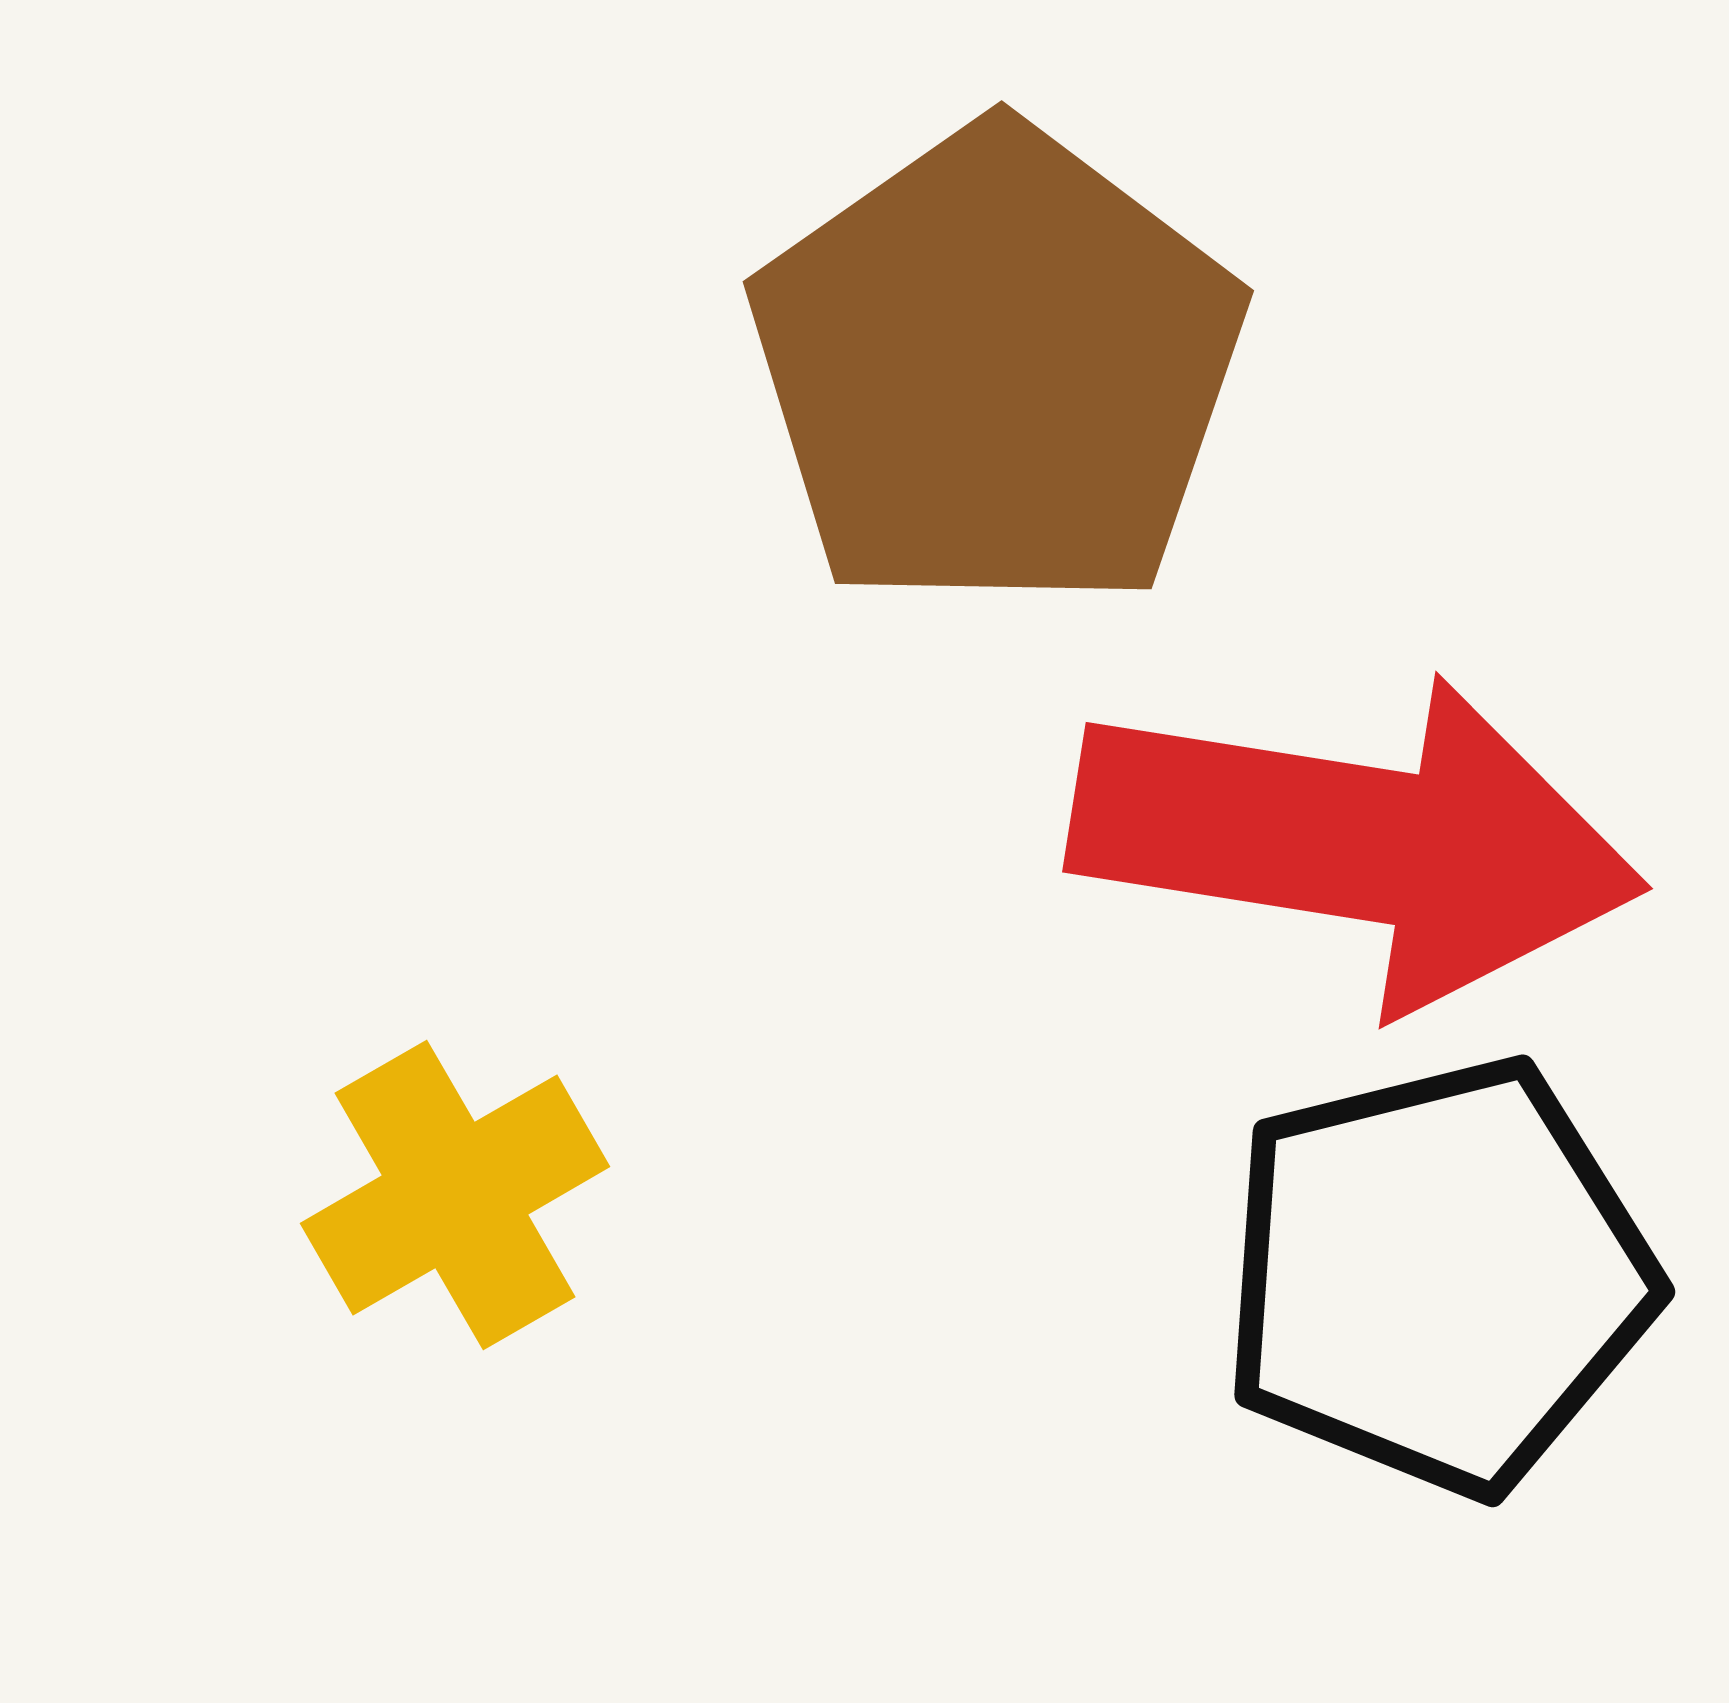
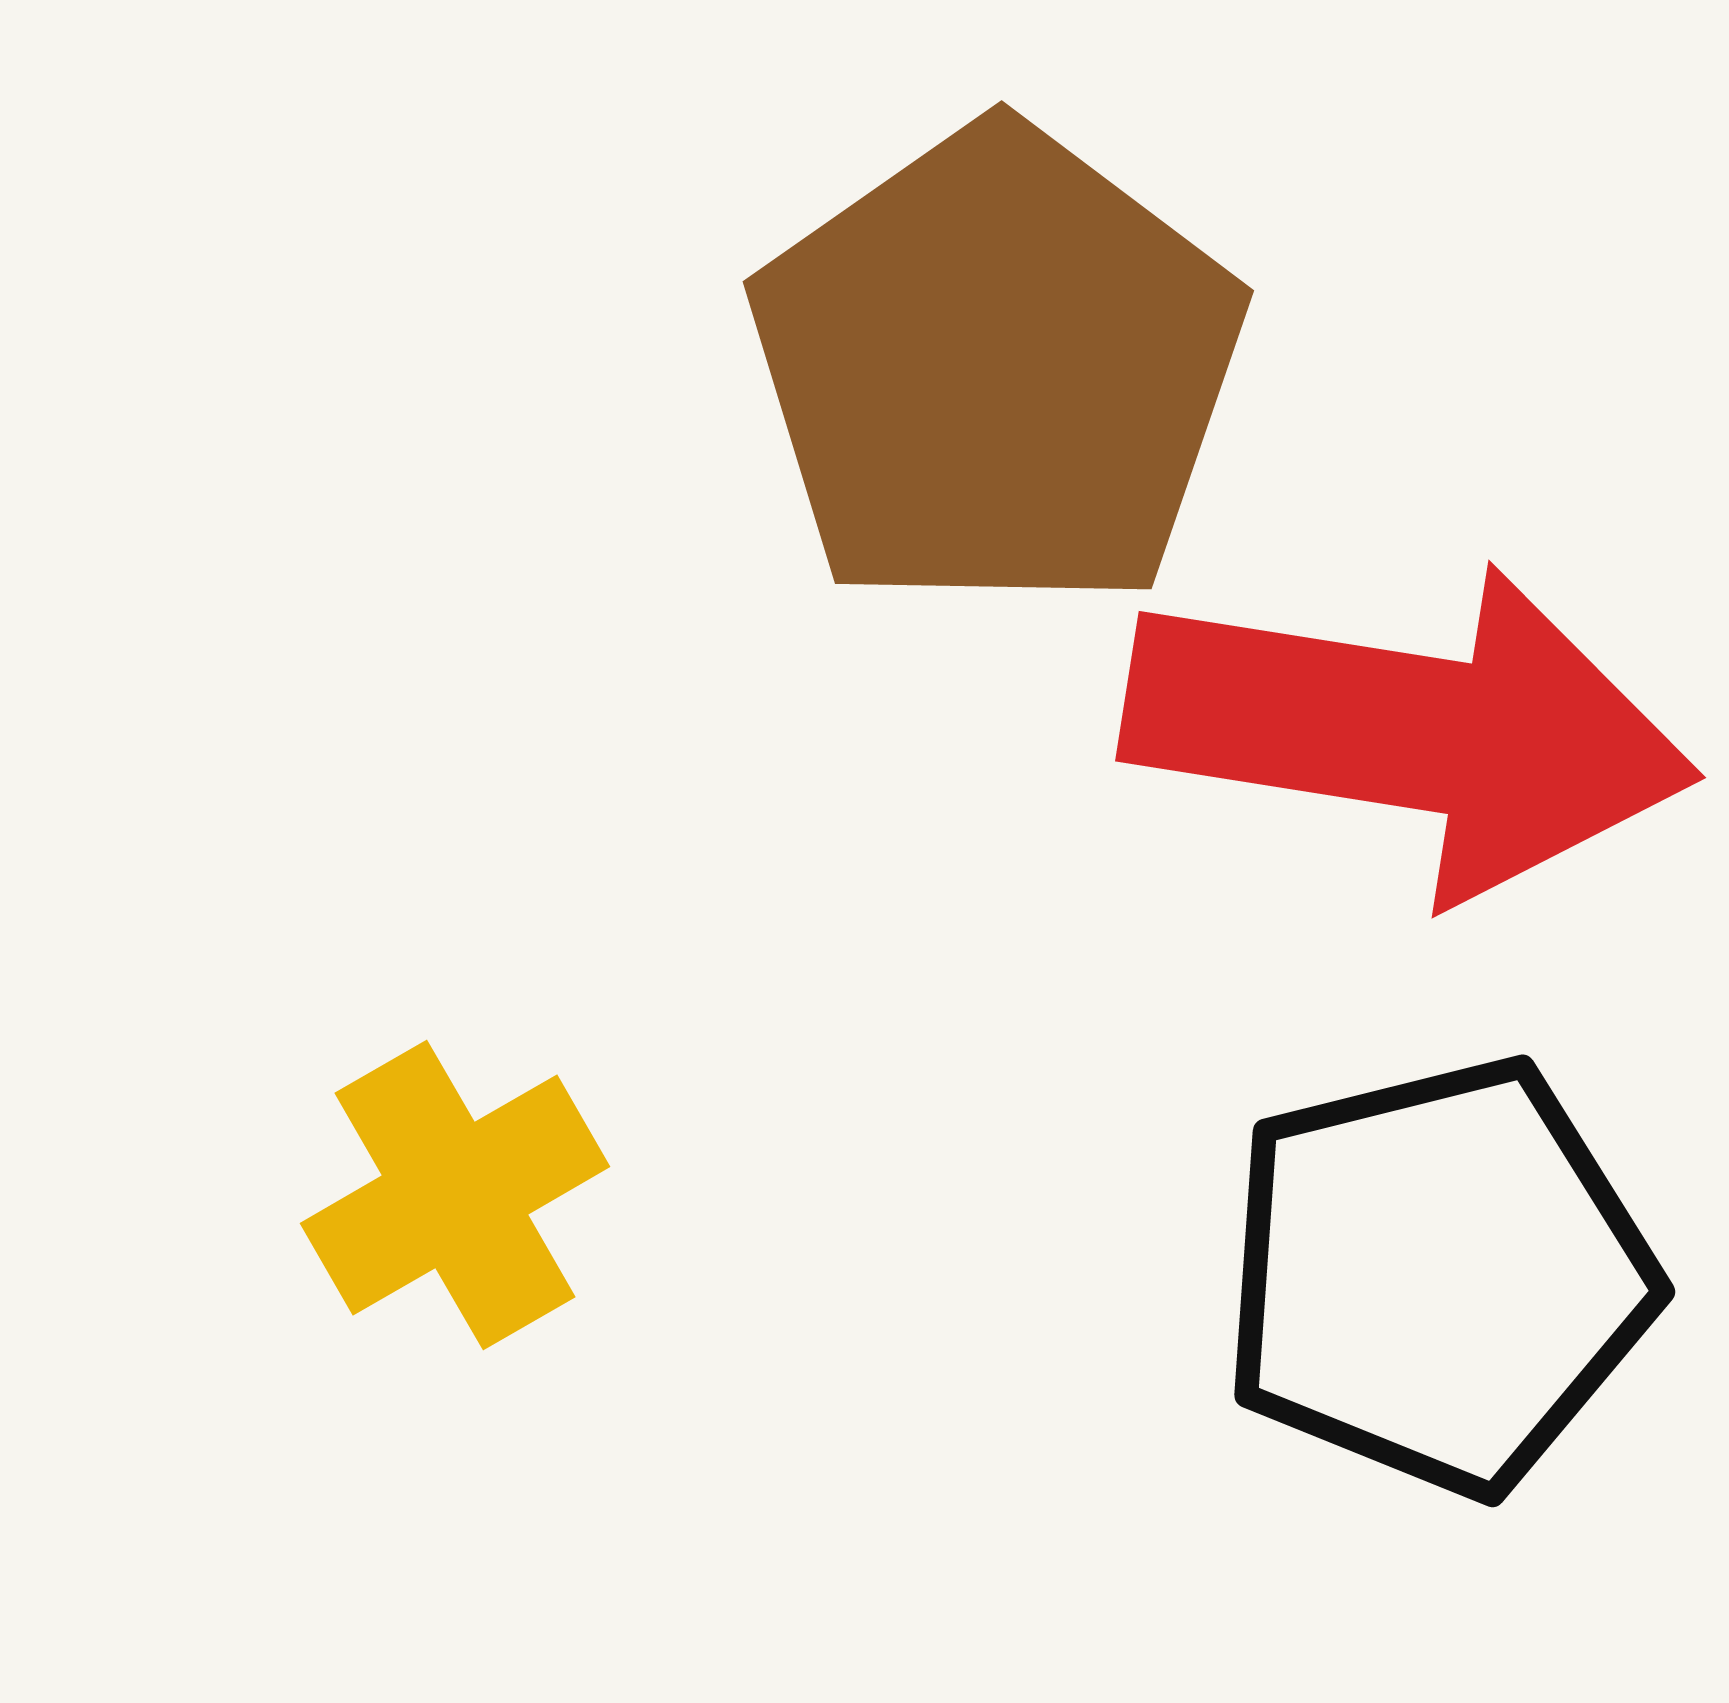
red arrow: moved 53 px right, 111 px up
